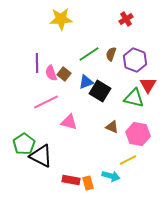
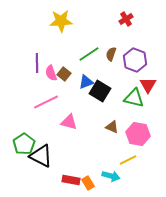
yellow star: moved 2 px down
orange rectangle: rotated 16 degrees counterclockwise
